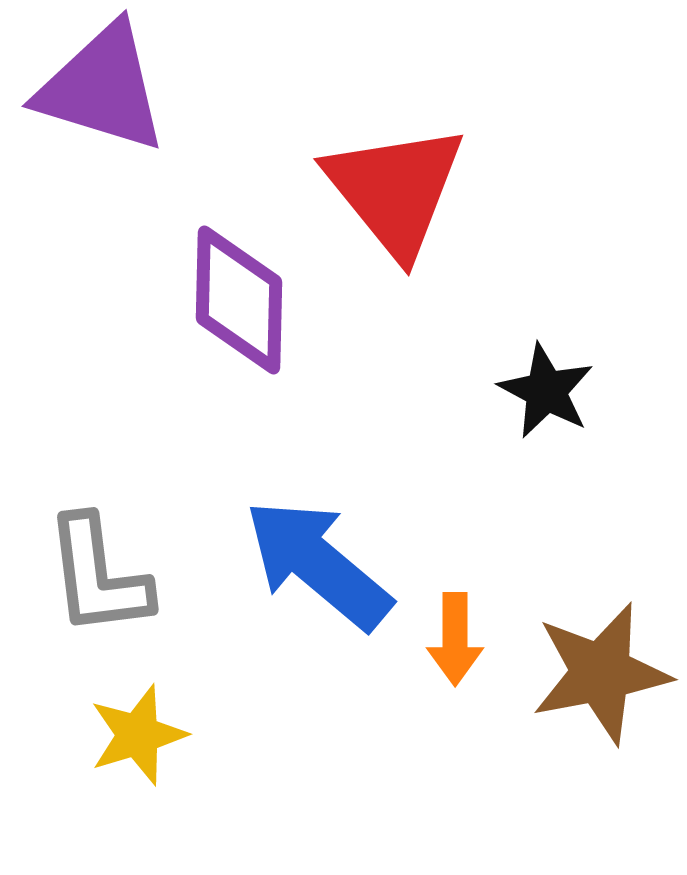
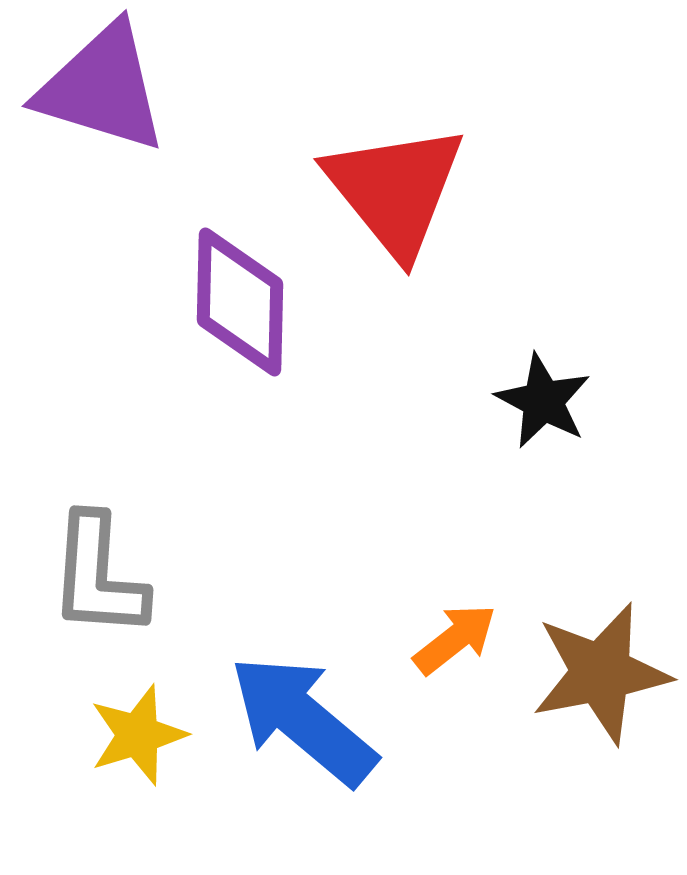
purple diamond: moved 1 px right, 2 px down
black star: moved 3 px left, 10 px down
blue arrow: moved 15 px left, 156 px down
gray L-shape: rotated 11 degrees clockwise
orange arrow: rotated 128 degrees counterclockwise
